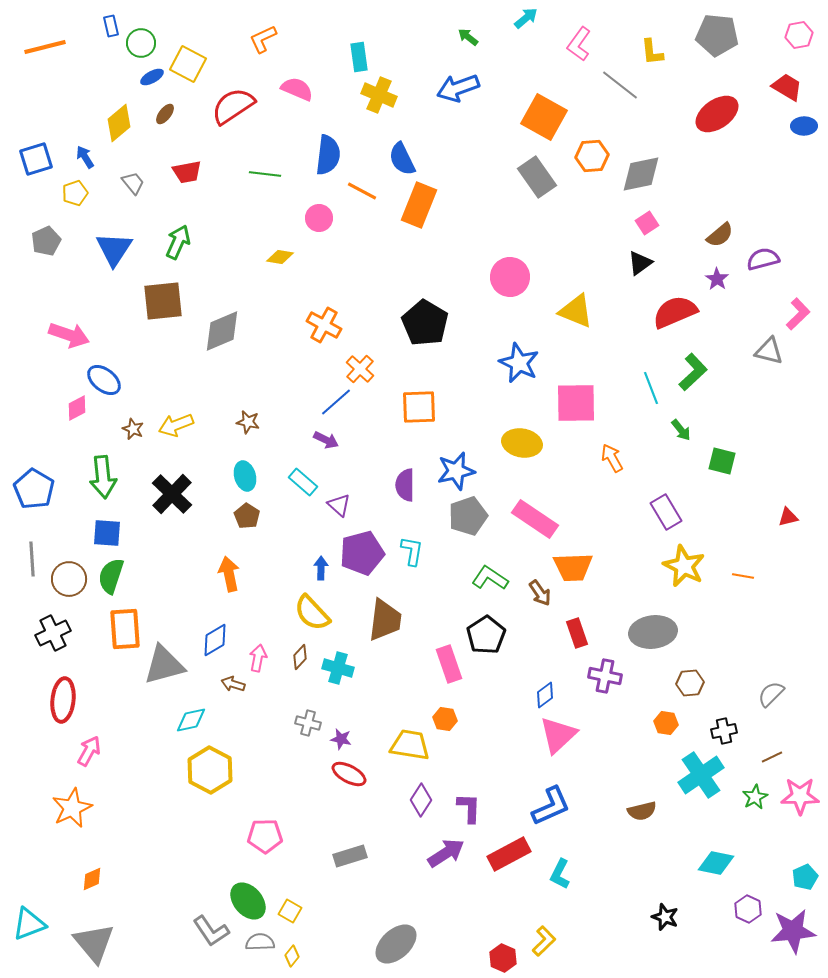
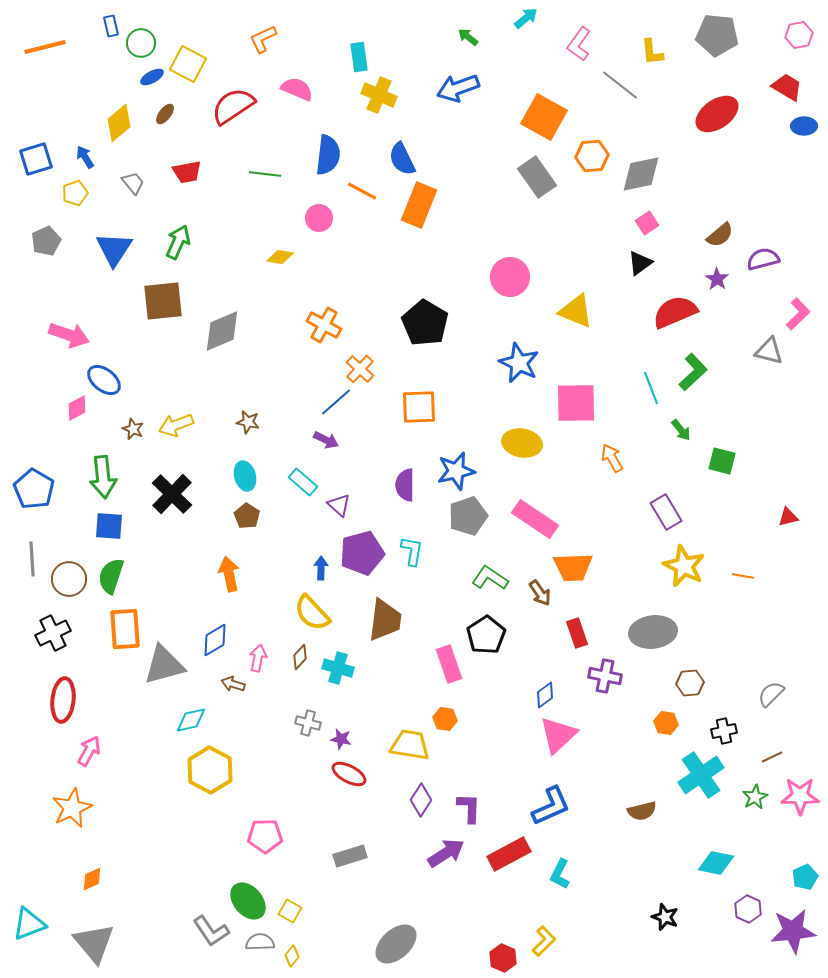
blue square at (107, 533): moved 2 px right, 7 px up
